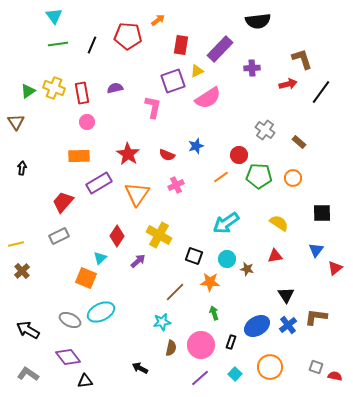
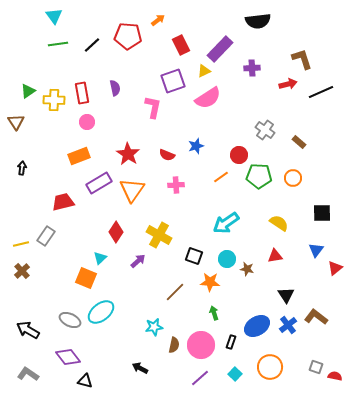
black line at (92, 45): rotated 24 degrees clockwise
red rectangle at (181, 45): rotated 36 degrees counterclockwise
yellow triangle at (197, 71): moved 7 px right
yellow cross at (54, 88): moved 12 px down; rotated 20 degrees counterclockwise
purple semicircle at (115, 88): rotated 91 degrees clockwise
black line at (321, 92): rotated 30 degrees clockwise
orange rectangle at (79, 156): rotated 20 degrees counterclockwise
pink cross at (176, 185): rotated 21 degrees clockwise
orange triangle at (137, 194): moved 5 px left, 4 px up
red trapezoid at (63, 202): rotated 35 degrees clockwise
gray rectangle at (59, 236): moved 13 px left; rotated 30 degrees counterclockwise
red diamond at (117, 236): moved 1 px left, 4 px up
yellow line at (16, 244): moved 5 px right
cyan ellipse at (101, 312): rotated 12 degrees counterclockwise
brown L-shape at (316, 317): rotated 30 degrees clockwise
cyan star at (162, 322): moved 8 px left, 5 px down
brown semicircle at (171, 348): moved 3 px right, 3 px up
black triangle at (85, 381): rotated 21 degrees clockwise
